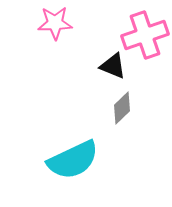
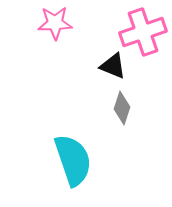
pink cross: moved 2 px left, 3 px up
gray diamond: rotated 28 degrees counterclockwise
cyan semicircle: rotated 84 degrees counterclockwise
